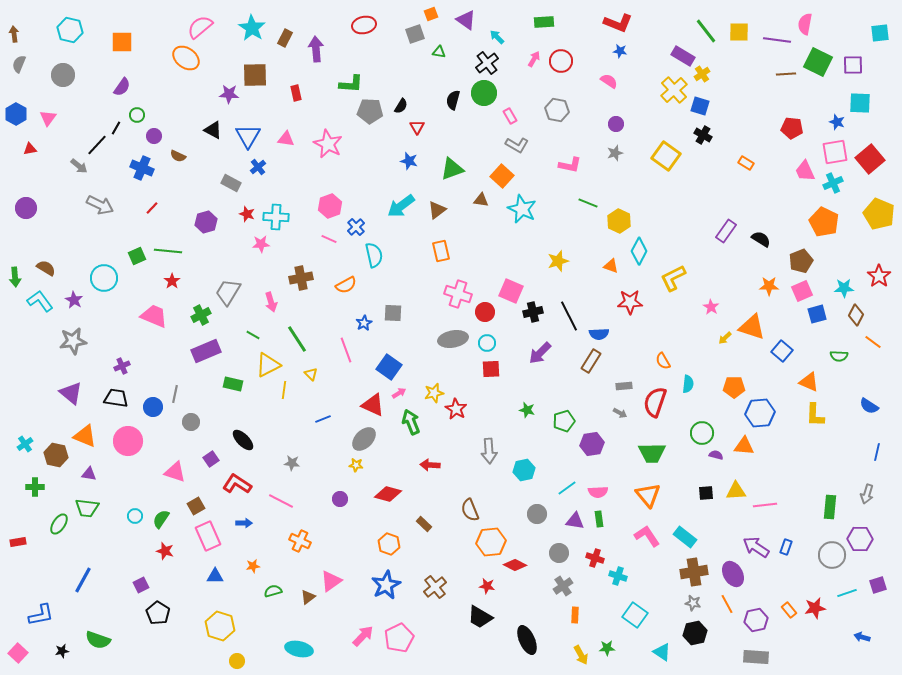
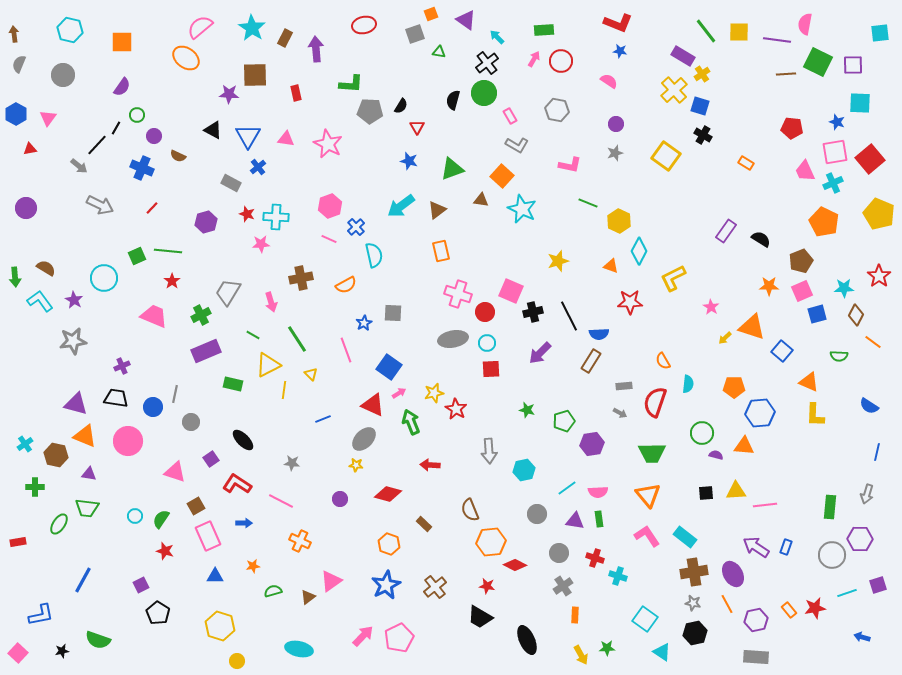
green rectangle at (544, 22): moved 8 px down
purple triangle at (71, 393): moved 5 px right, 11 px down; rotated 25 degrees counterclockwise
cyan square at (635, 615): moved 10 px right, 4 px down
